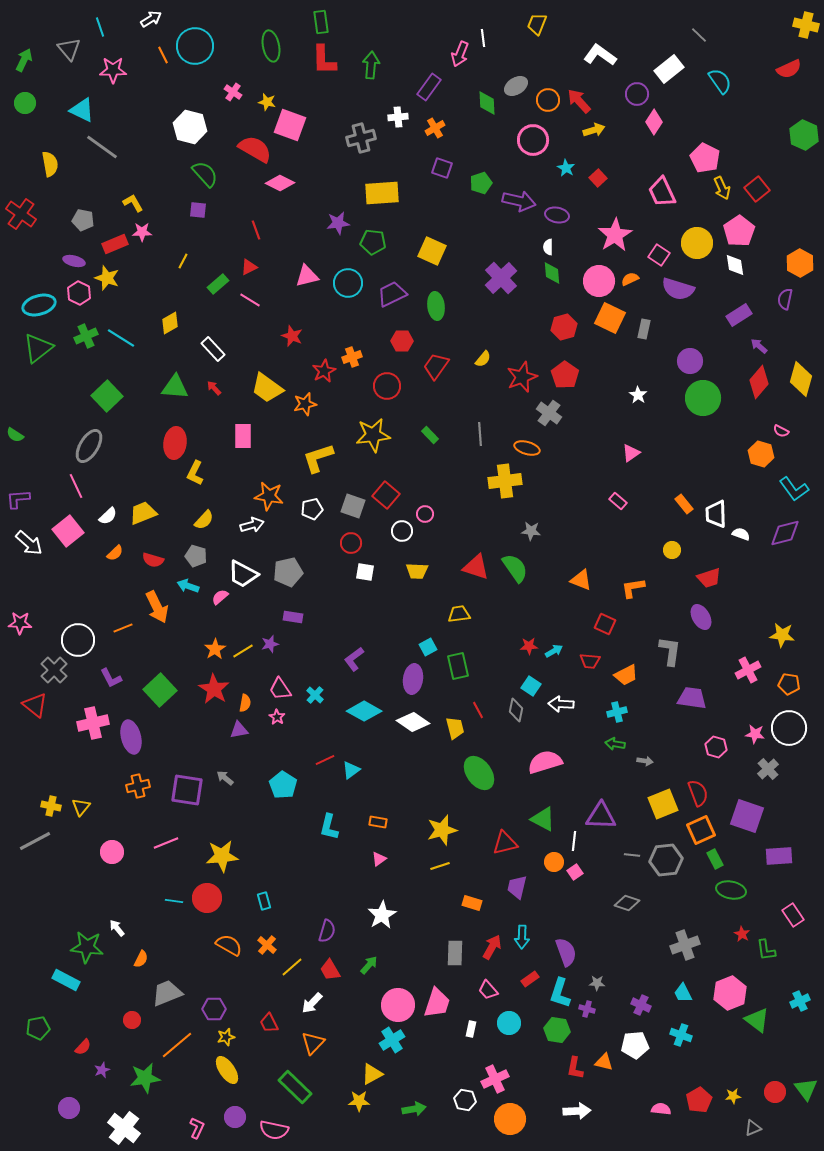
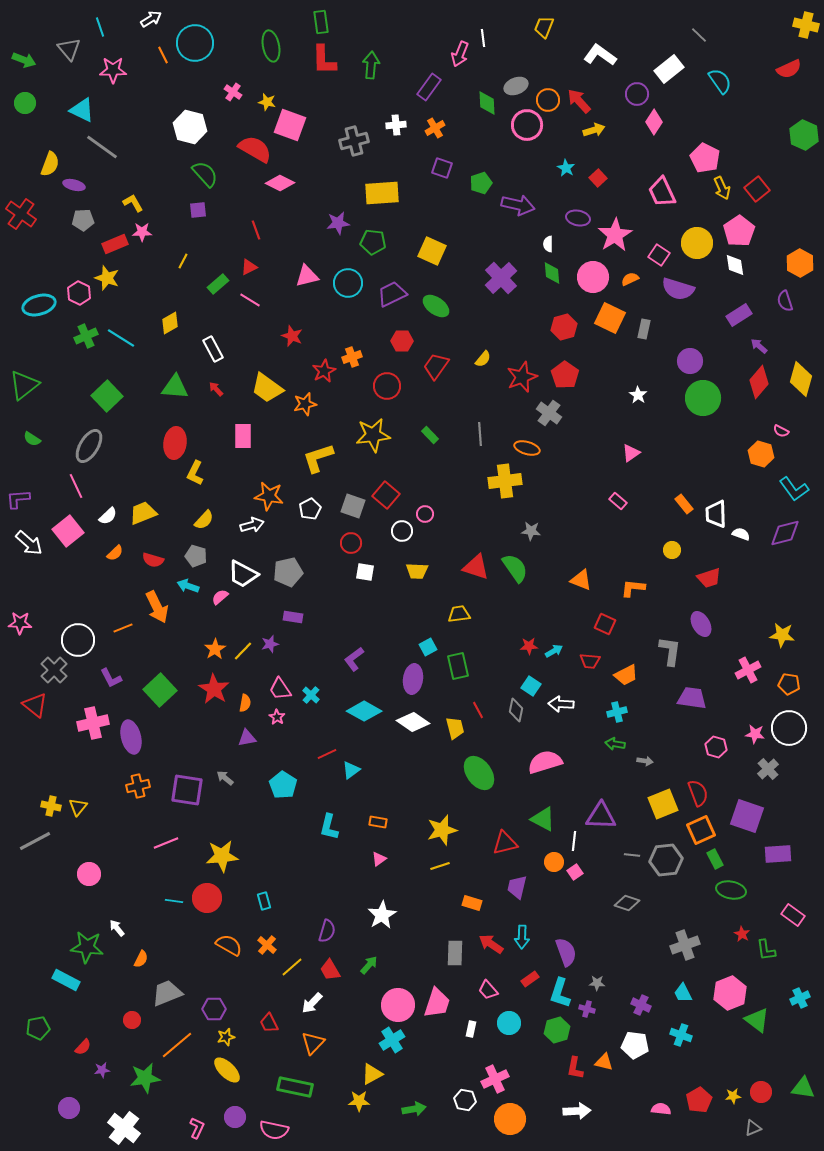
yellow trapezoid at (537, 24): moved 7 px right, 3 px down
cyan circle at (195, 46): moved 3 px up
green arrow at (24, 60): rotated 85 degrees clockwise
gray ellipse at (516, 86): rotated 10 degrees clockwise
white cross at (398, 117): moved 2 px left, 8 px down
gray cross at (361, 138): moved 7 px left, 3 px down
pink circle at (533, 140): moved 6 px left, 15 px up
yellow semicircle at (50, 164): rotated 30 degrees clockwise
purple arrow at (519, 201): moved 1 px left, 4 px down
purple square at (198, 210): rotated 12 degrees counterclockwise
purple ellipse at (557, 215): moved 21 px right, 3 px down
gray pentagon at (83, 220): rotated 15 degrees counterclockwise
white semicircle at (548, 247): moved 3 px up
purple ellipse at (74, 261): moved 76 px up
pink circle at (599, 281): moved 6 px left, 4 px up
purple semicircle at (785, 299): moved 2 px down; rotated 30 degrees counterclockwise
green ellipse at (436, 306): rotated 48 degrees counterclockwise
green triangle at (38, 348): moved 14 px left, 37 px down
white rectangle at (213, 349): rotated 15 degrees clockwise
red arrow at (214, 388): moved 2 px right, 1 px down
green semicircle at (15, 435): moved 17 px right, 4 px down
white pentagon at (312, 509): moved 2 px left; rotated 15 degrees counterclockwise
orange L-shape at (633, 588): rotated 15 degrees clockwise
purple ellipse at (701, 617): moved 7 px down
yellow line at (243, 651): rotated 15 degrees counterclockwise
cyan cross at (315, 695): moved 4 px left
purple triangle at (239, 730): moved 8 px right, 8 px down
red line at (325, 760): moved 2 px right, 6 px up
yellow triangle at (81, 807): moved 3 px left
pink circle at (112, 852): moved 23 px left, 22 px down
purple rectangle at (779, 856): moved 1 px left, 2 px up
pink rectangle at (793, 915): rotated 20 degrees counterclockwise
red arrow at (492, 947): moved 1 px left, 3 px up; rotated 85 degrees counterclockwise
cyan cross at (800, 1001): moved 3 px up
green hexagon at (557, 1030): rotated 25 degrees counterclockwise
white pentagon at (635, 1045): rotated 12 degrees clockwise
purple star at (102, 1070): rotated 14 degrees clockwise
yellow ellipse at (227, 1070): rotated 12 degrees counterclockwise
green rectangle at (295, 1087): rotated 32 degrees counterclockwise
green triangle at (806, 1089): moved 3 px left, 1 px up; rotated 45 degrees counterclockwise
red circle at (775, 1092): moved 14 px left
